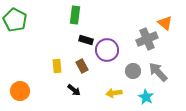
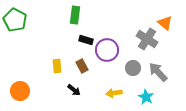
gray cross: rotated 35 degrees counterclockwise
gray circle: moved 3 px up
